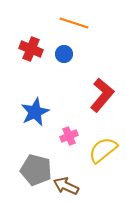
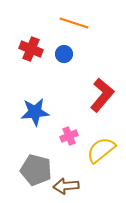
blue star: rotated 20 degrees clockwise
yellow semicircle: moved 2 px left
brown arrow: rotated 30 degrees counterclockwise
